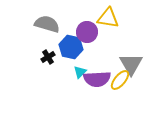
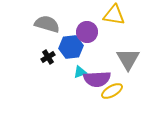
yellow triangle: moved 6 px right, 3 px up
blue hexagon: rotated 20 degrees counterclockwise
gray triangle: moved 3 px left, 5 px up
cyan triangle: rotated 24 degrees clockwise
yellow ellipse: moved 8 px left, 11 px down; rotated 20 degrees clockwise
